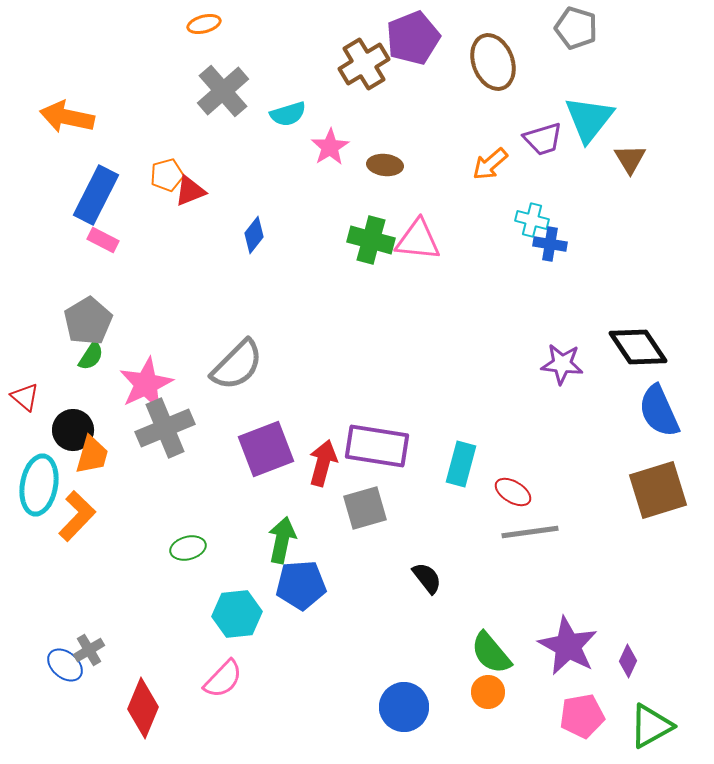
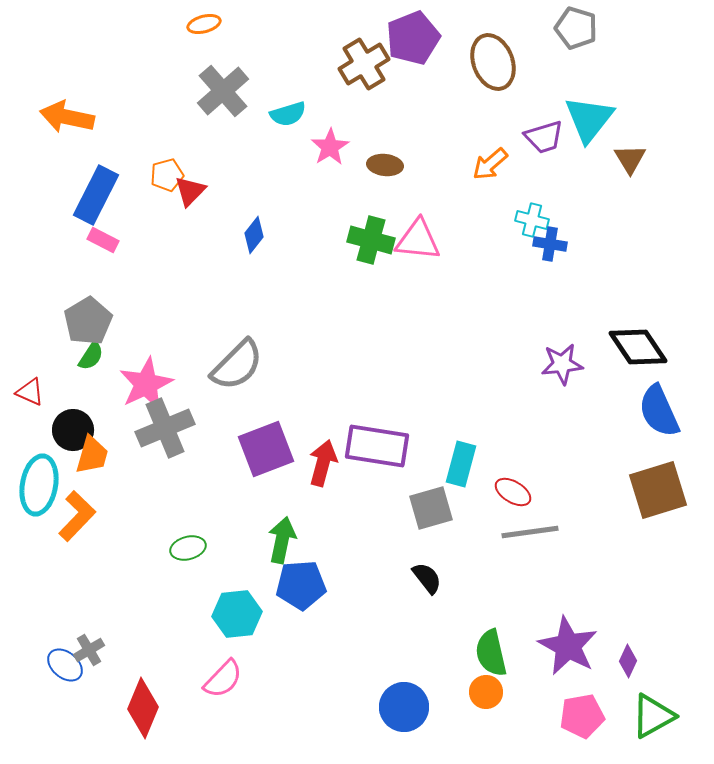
purple trapezoid at (543, 139): moved 1 px right, 2 px up
red triangle at (190, 191): rotated 24 degrees counterclockwise
purple star at (562, 364): rotated 12 degrees counterclockwise
red triangle at (25, 397): moved 5 px right, 5 px up; rotated 16 degrees counterclockwise
gray square at (365, 508): moved 66 px right
green semicircle at (491, 653): rotated 27 degrees clockwise
orange circle at (488, 692): moved 2 px left
green triangle at (651, 726): moved 2 px right, 10 px up
